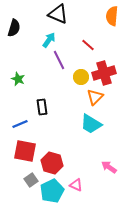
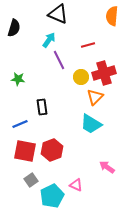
red line: rotated 56 degrees counterclockwise
green star: rotated 16 degrees counterclockwise
red hexagon: moved 13 px up; rotated 25 degrees clockwise
pink arrow: moved 2 px left
cyan pentagon: moved 5 px down
